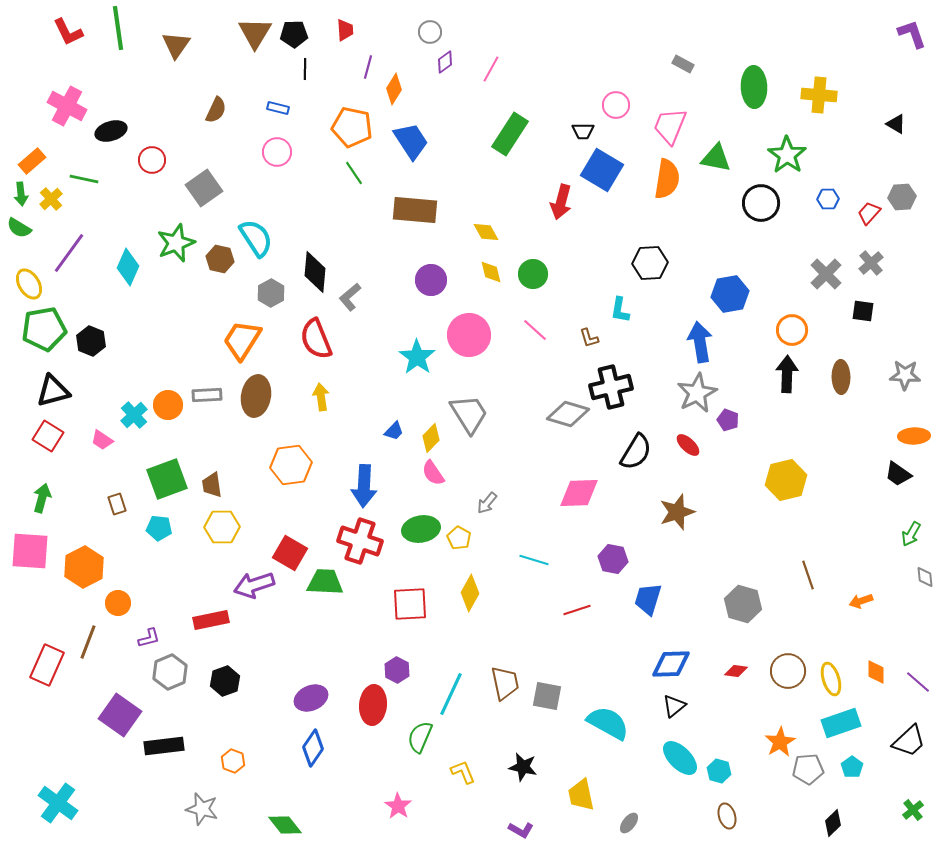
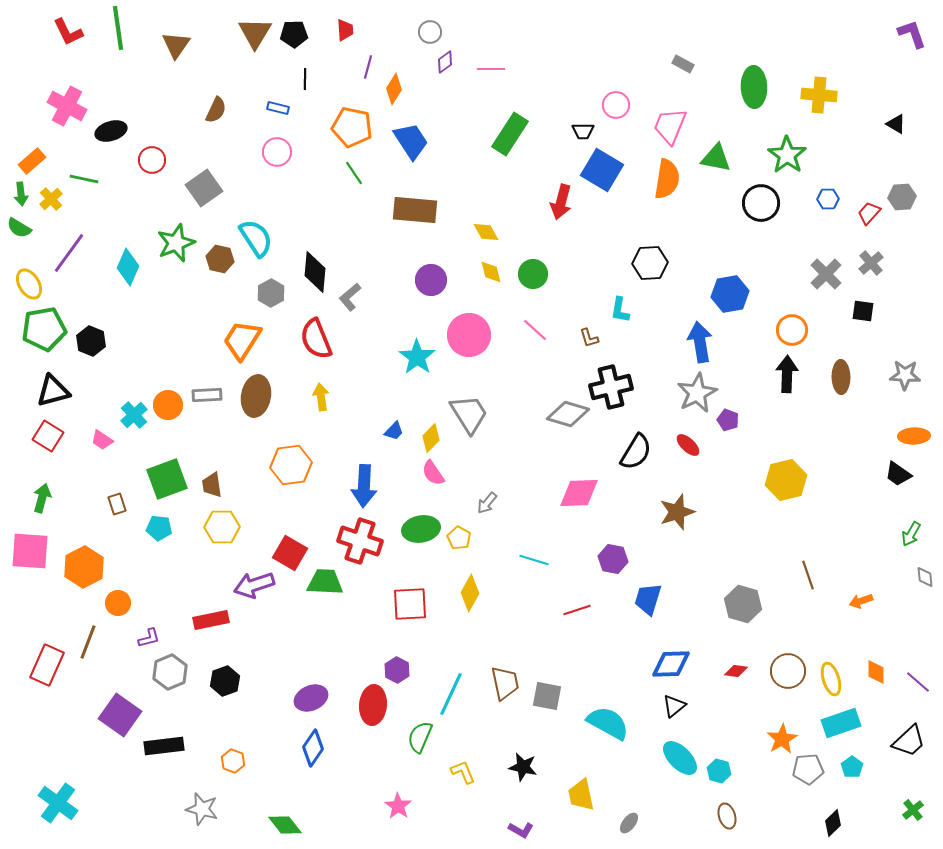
black line at (305, 69): moved 10 px down
pink line at (491, 69): rotated 60 degrees clockwise
orange star at (780, 742): moved 2 px right, 3 px up
